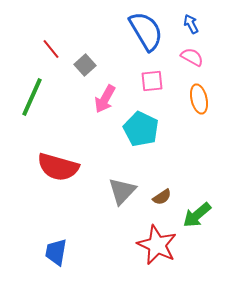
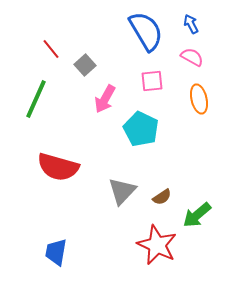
green line: moved 4 px right, 2 px down
